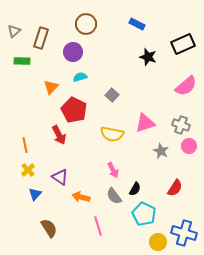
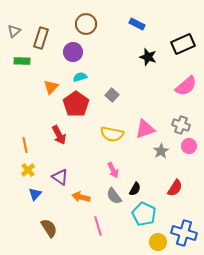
red pentagon: moved 2 px right, 6 px up; rotated 10 degrees clockwise
pink triangle: moved 6 px down
gray star: rotated 14 degrees clockwise
